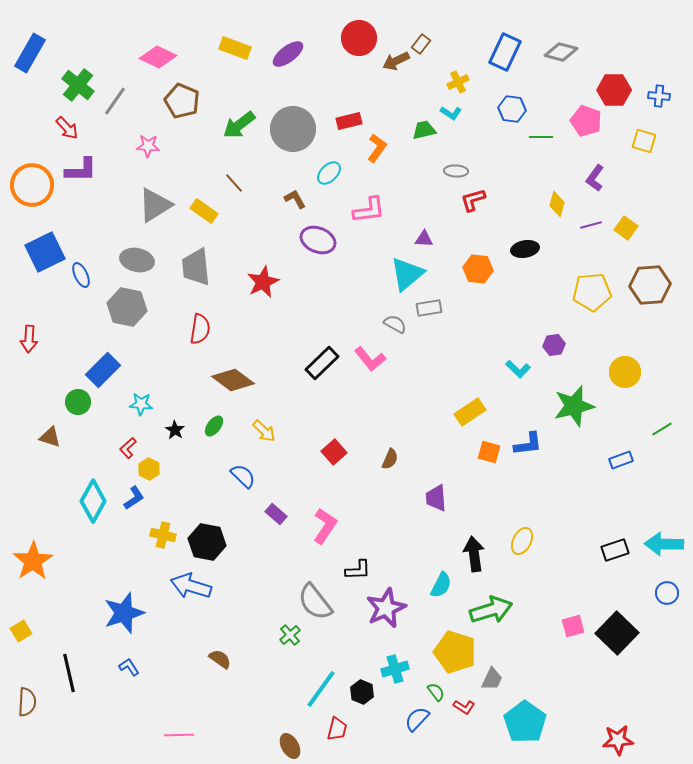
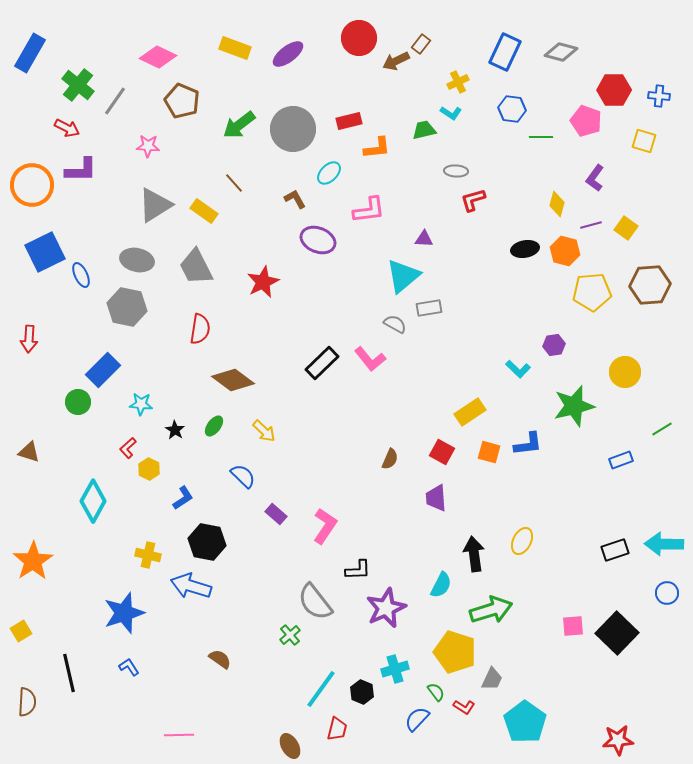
red arrow at (67, 128): rotated 20 degrees counterclockwise
orange L-shape at (377, 148): rotated 48 degrees clockwise
gray trapezoid at (196, 267): rotated 21 degrees counterclockwise
orange hexagon at (478, 269): moved 87 px right, 18 px up; rotated 8 degrees clockwise
cyan triangle at (407, 274): moved 4 px left, 2 px down
brown triangle at (50, 437): moved 21 px left, 15 px down
red square at (334, 452): moved 108 px right; rotated 20 degrees counterclockwise
blue L-shape at (134, 498): moved 49 px right
yellow cross at (163, 535): moved 15 px left, 20 px down
pink square at (573, 626): rotated 10 degrees clockwise
